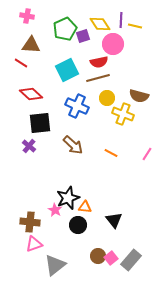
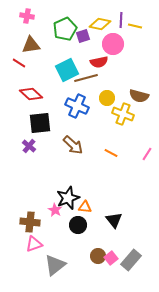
yellow diamond: rotated 45 degrees counterclockwise
brown triangle: rotated 12 degrees counterclockwise
red line: moved 2 px left
brown line: moved 12 px left
